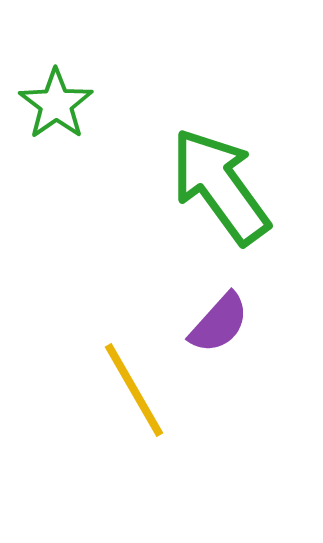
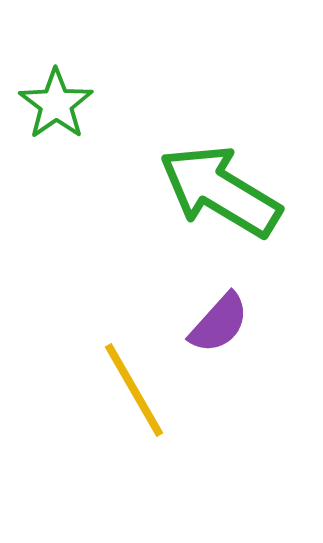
green arrow: moved 5 px down; rotated 23 degrees counterclockwise
